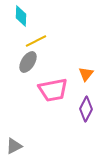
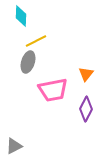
gray ellipse: rotated 15 degrees counterclockwise
